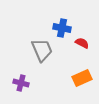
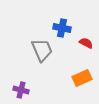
red semicircle: moved 4 px right
purple cross: moved 7 px down
